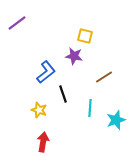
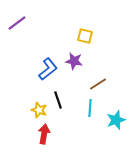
purple star: moved 5 px down
blue L-shape: moved 2 px right, 3 px up
brown line: moved 6 px left, 7 px down
black line: moved 5 px left, 6 px down
red arrow: moved 1 px right, 8 px up
